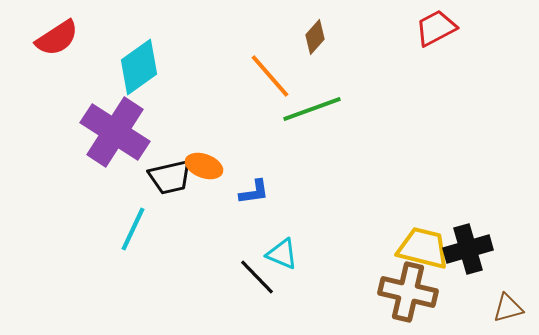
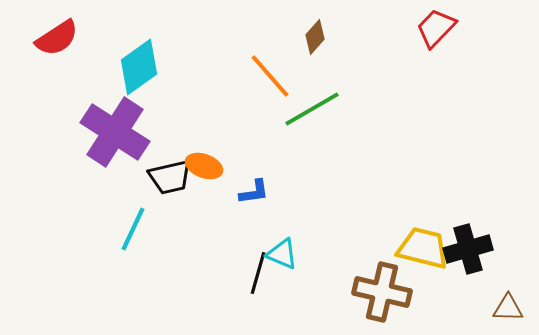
red trapezoid: rotated 18 degrees counterclockwise
green line: rotated 10 degrees counterclockwise
black line: moved 1 px right, 4 px up; rotated 60 degrees clockwise
brown cross: moved 26 px left
brown triangle: rotated 16 degrees clockwise
